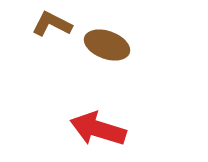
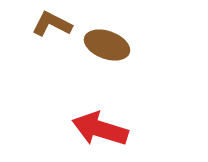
red arrow: moved 2 px right
